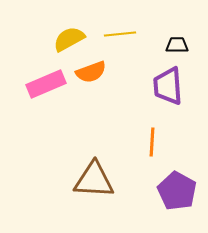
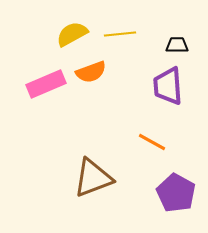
yellow semicircle: moved 3 px right, 5 px up
orange line: rotated 64 degrees counterclockwise
brown triangle: moved 1 px left, 2 px up; rotated 24 degrees counterclockwise
purple pentagon: moved 1 px left, 2 px down
